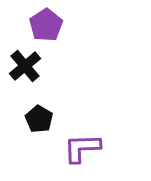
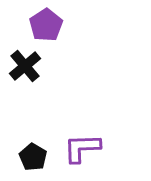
black pentagon: moved 6 px left, 38 px down
